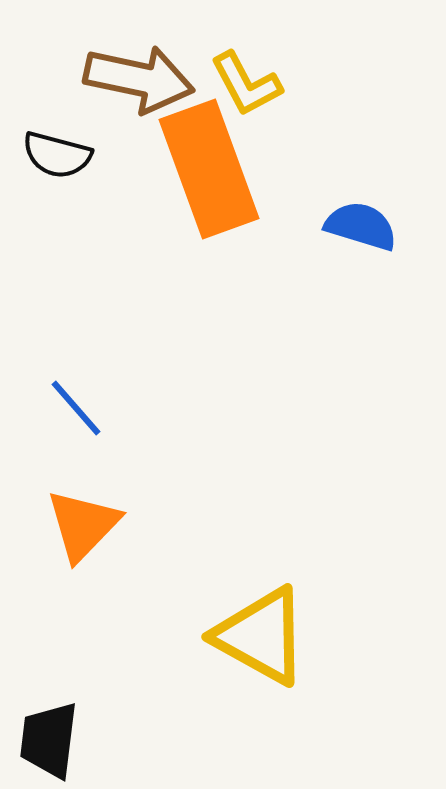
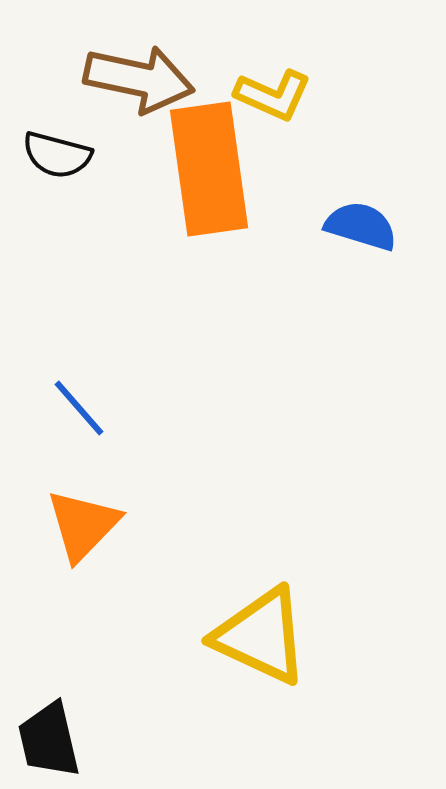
yellow L-shape: moved 27 px right, 11 px down; rotated 38 degrees counterclockwise
orange rectangle: rotated 12 degrees clockwise
blue line: moved 3 px right
yellow triangle: rotated 4 degrees counterclockwise
black trapezoid: rotated 20 degrees counterclockwise
